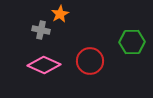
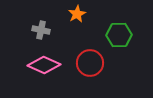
orange star: moved 17 px right
green hexagon: moved 13 px left, 7 px up
red circle: moved 2 px down
